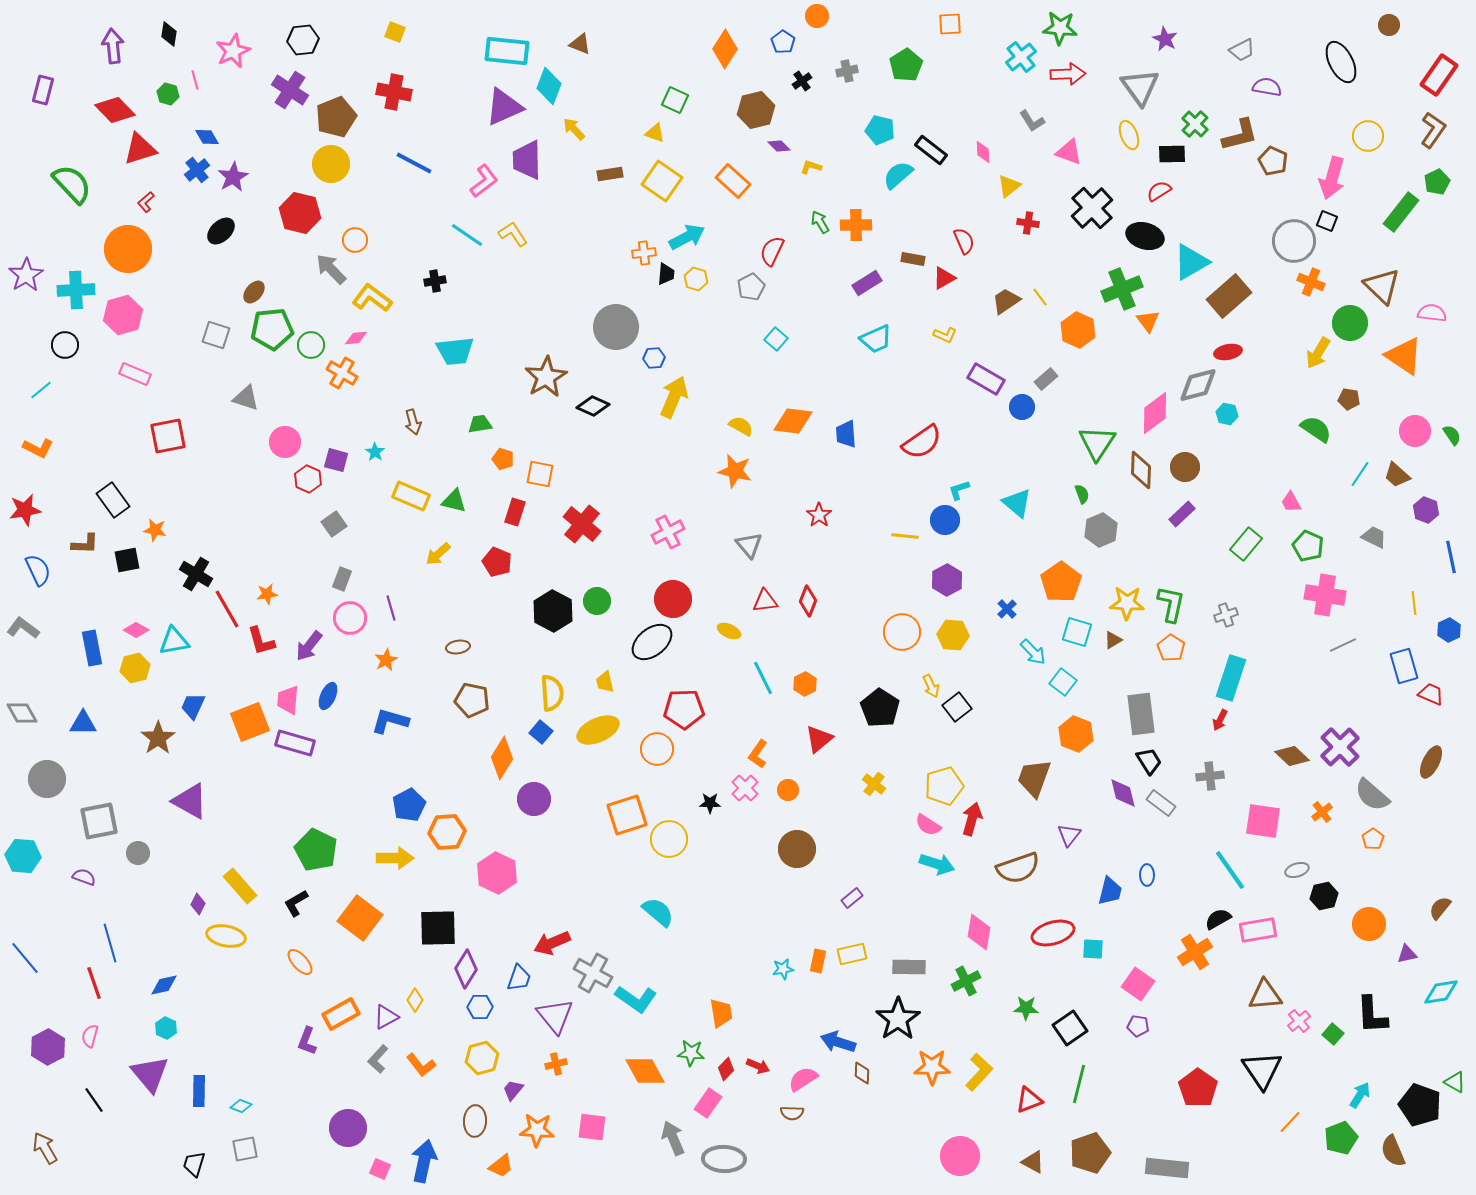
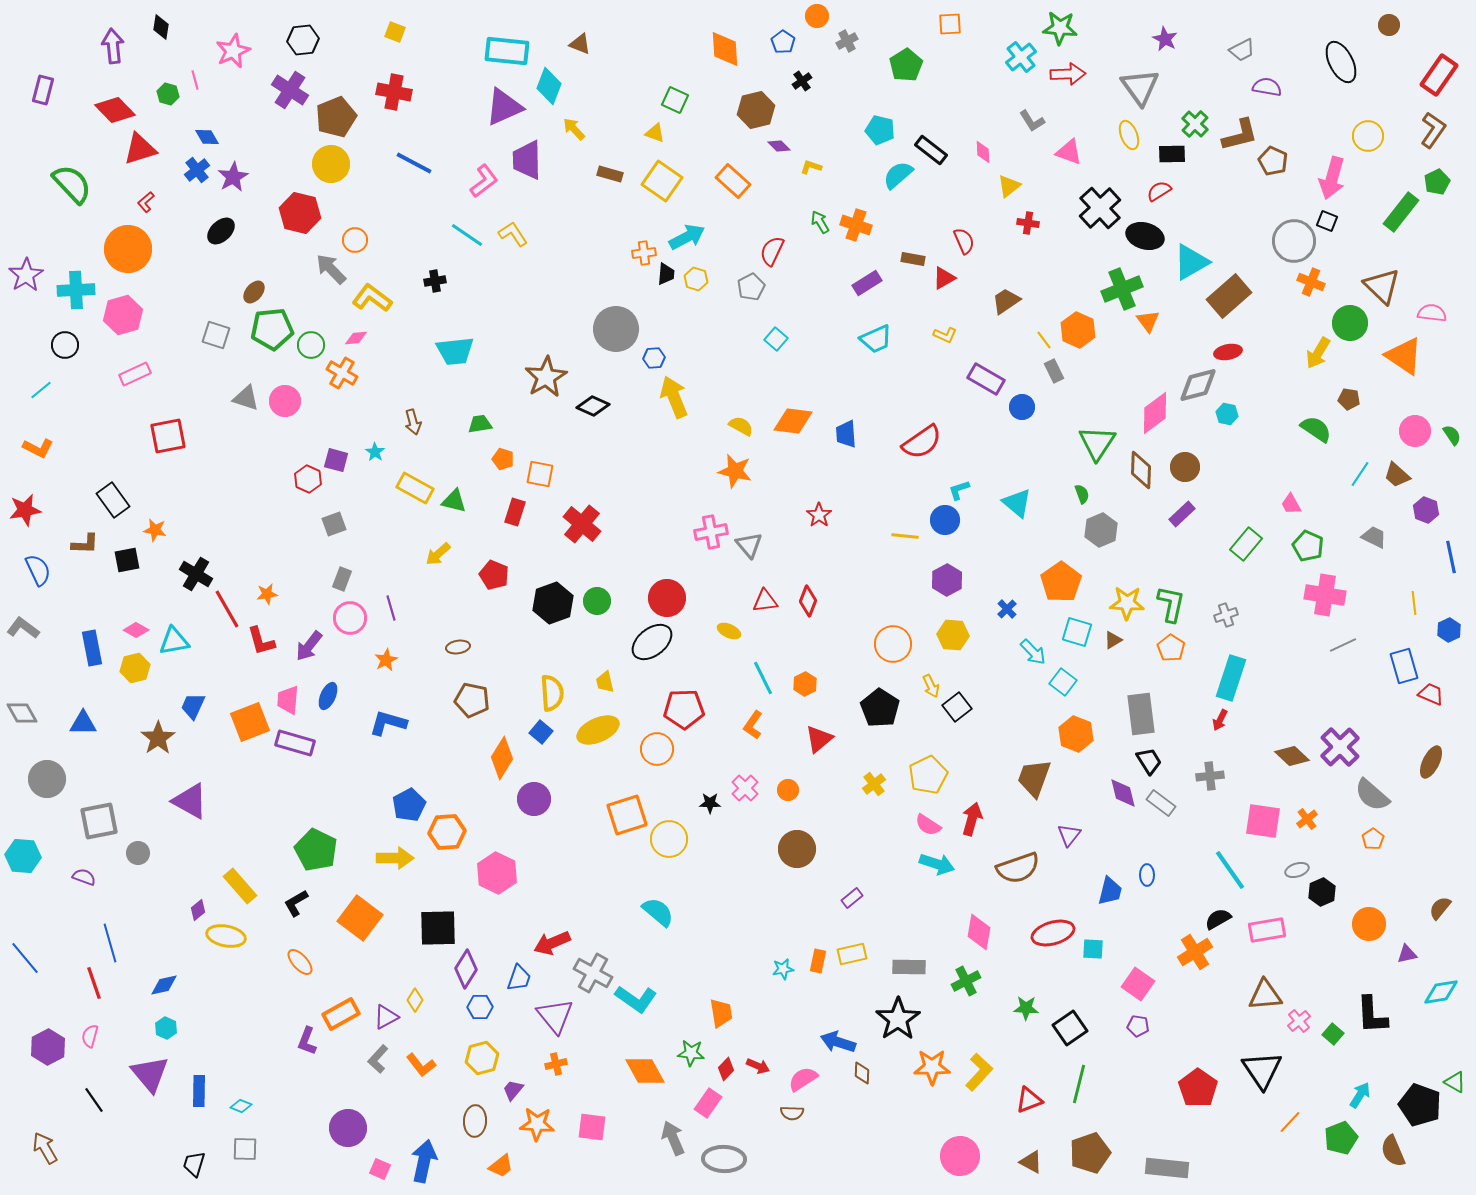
black diamond at (169, 34): moved 8 px left, 7 px up
orange diamond at (725, 49): rotated 36 degrees counterclockwise
gray cross at (847, 71): moved 30 px up; rotated 15 degrees counterclockwise
brown rectangle at (610, 174): rotated 25 degrees clockwise
black cross at (1092, 208): moved 8 px right
orange cross at (856, 225): rotated 20 degrees clockwise
yellow line at (1040, 297): moved 4 px right, 43 px down
gray circle at (616, 327): moved 2 px down
pink rectangle at (135, 374): rotated 48 degrees counterclockwise
gray rectangle at (1046, 379): moved 8 px right, 8 px up; rotated 75 degrees counterclockwise
yellow arrow at (674, 397): rotated 45 degrees counterclockwise
pink circle at (285, 442): moved 41 px up
yellow rectangle at (411, 496): moved 4 px right, 8 px up; rotated 6 degrees clockwise
pink trapezoid at (1291, 502): moved 2 px down
gray square at (334, 524): rotated 15 degrees clockwise
pink cross at (668, 532): moved 43 px right; rotated 16 degrees clockwise
red pentagon at (497, 562): moved 3 px left, 13 px down
red circle at (673, 599): moved 6 px left, 1 px up
black hexagon at (553, 611): moved 8 px up; rotated 12 degrees clockwise
orange circle at (902, 632): moved 9 px left, 12 px down
blue L-shape at (390, 721): moved 2 px left, 2 px down
orange L-shape at (758, 754): moved 5 px left, 29 px up
yellow cross at (874, 784): rotated 15 degrees clockwise
yellow pentagon at (944, 786): moved 16 px left, 11 px up; rotated 9 degrees counterclockwise
orange cross at (1322, 812): moved 15 px left, 7 px down
black hexagon at (1324, 896): moved 2 px left, 4 px up; rotated 12 degrees counterclockwise
purple diamond at (198, 904): moved 6 px down; rotated 25 degrees clockwise
pink rectangle at (1258, 930): moved 9 px right
orange star at (537, 1130): moved 6 px up
gray square at (245, 1149): rotated 12 degrees clockwise
brown triangle at (1033, 1162): moved 2 px left
